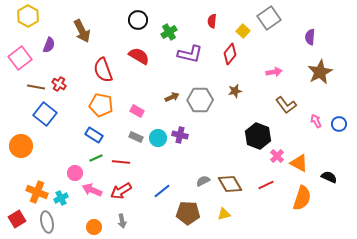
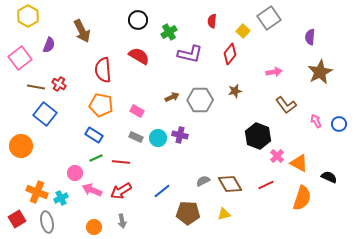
red semicircle at (103, 70): rotated 15 degrees clockwise
